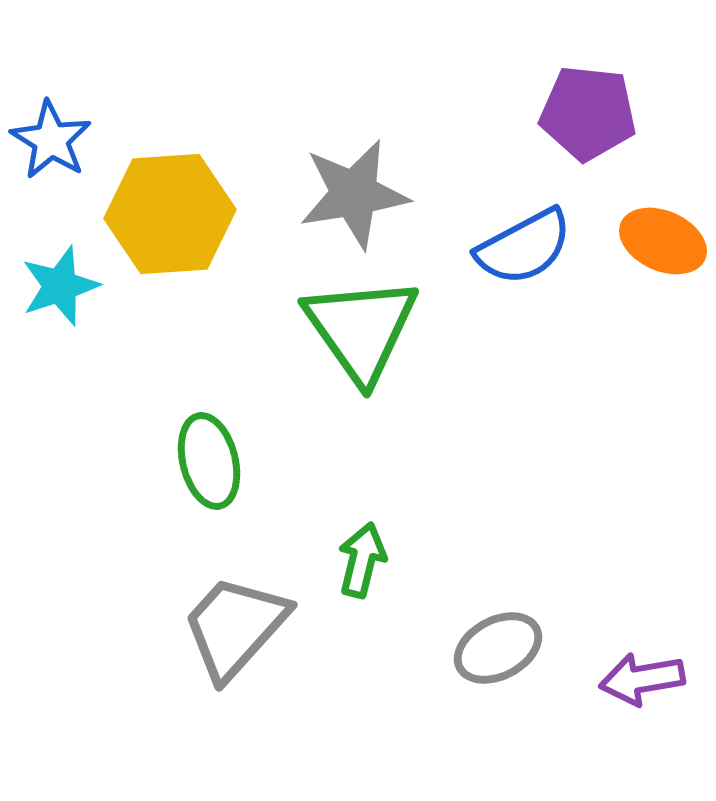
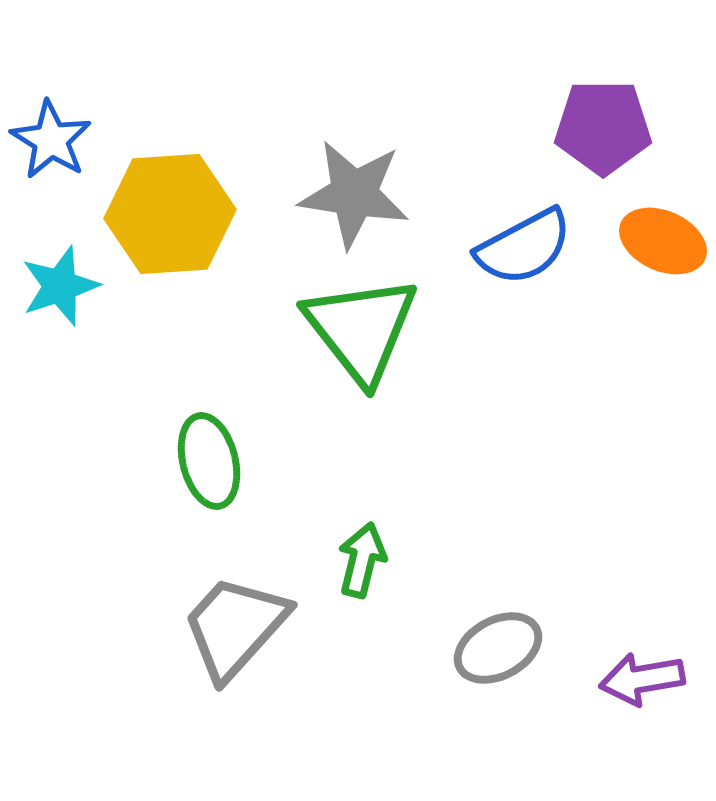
purple pentagon: moved 15 px right, 14 px down; rotated 6 degrees counterclockwise
gray star: rotated 18 degrees clockwise
green triangle: rotated 3 degrees counterclockwise
